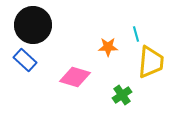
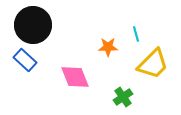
yellow trapezoid: moved 2 px right, 2 px down; rotated 40 degrees clockwise
pink diamond: rotated 52 degrees clockwise
green cross: moved 1 px right, 2 px down
